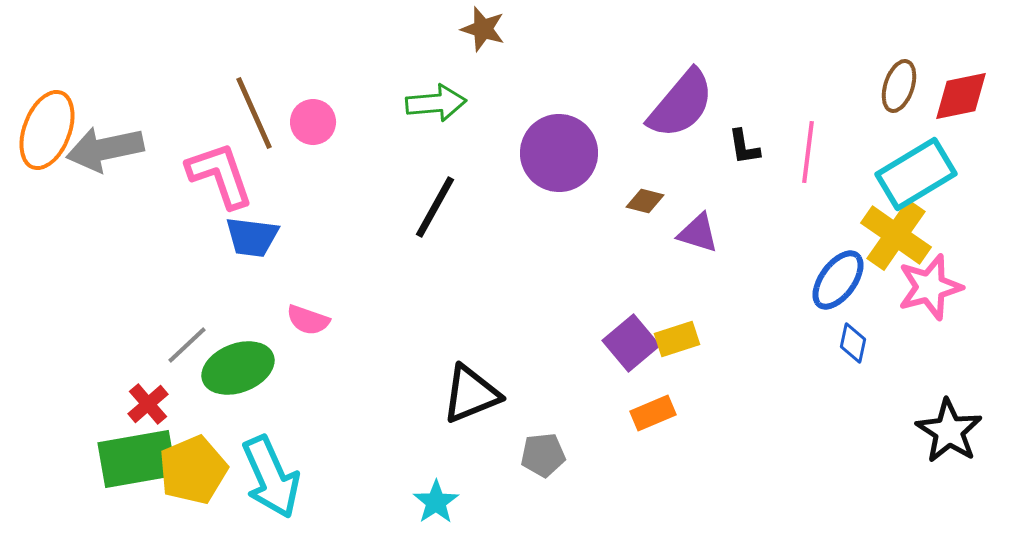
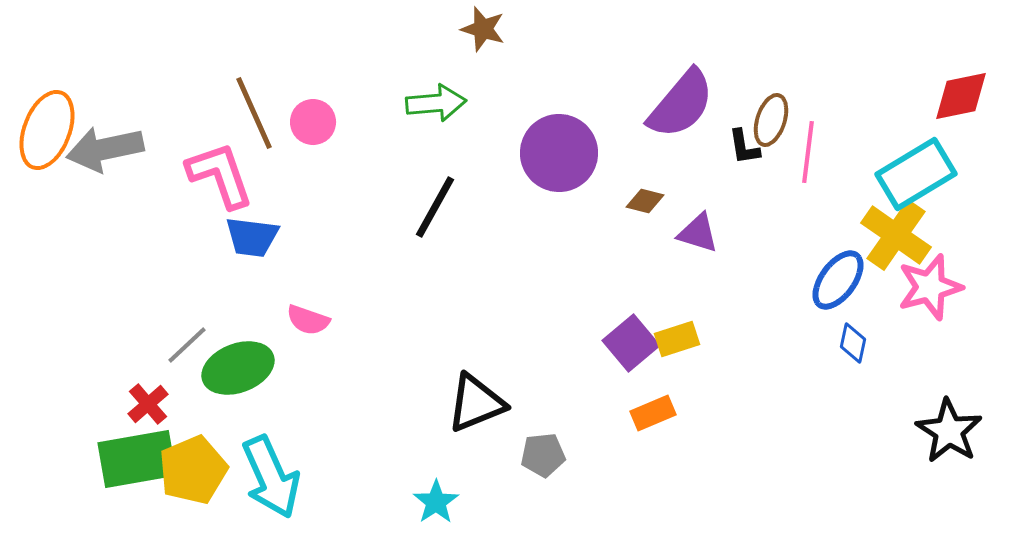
brown ellipse: moved 128 px left, 34 px down
black triangle: moved 5 px right, 9 px down
